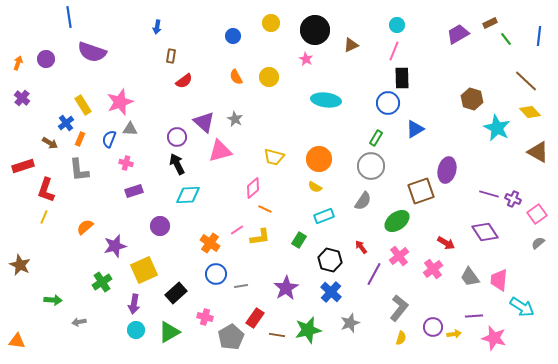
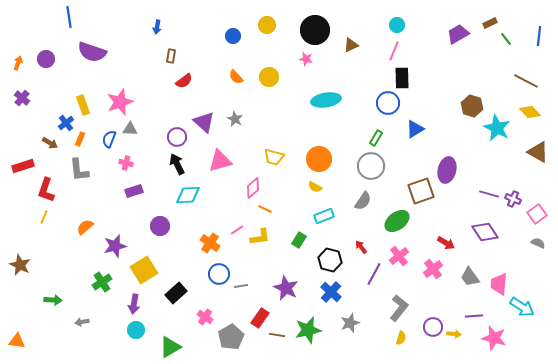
yellow circle at (271, 23): moved 4 px left, 2 px down
pink star at (306, 59): rotated 16 degrees counterclockwise
orange semicircle at (236, 77): rotated 14 degrees counterclockwise
brown line at (526, 81): rotated 15 degrees counterclockwise
brown hexagon at (472, 99): moved 7 px down
cyan ellipse at (326, 100): rotated 16 degrees counterclockwise
yellow rectangle at (83, 105): rotated 12 degrees clockwise
pink triangle at (220, 151): moved 10 px down
gray semicircle at (538, 243): rotated 64 degrees clockwise
yellow square at (144, 270): rotated 8 degrees counterclockwise
blue circle at (216, 274): moved 3 px right
pink trapezoid at (499, 280): moved 4 px down
purple star at (286, 288): rotated 15 degrees counterclockwise
pink cross at (205, 317): rotated 21 degrees clockwise
red rectangle at (255, 318): moved 5 px right
gray arrow at (79, 322): moved 3 px right
green triangle at (169, 332): moved 1 px right, 15 px down
yellow arrow at (454, 334): rotated 16 degrees clockwise
